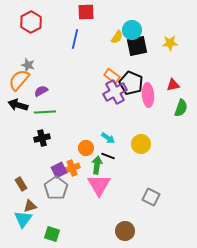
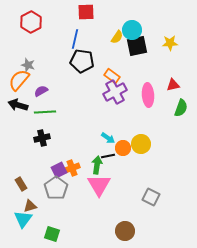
black pentagon: moved 49 px left, 22 px up; rotated 15 degrees counterclockwise
orange circle: moved 37 px right
black line: rotated 32 degrees counterclockwise
